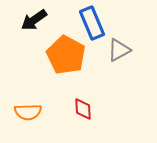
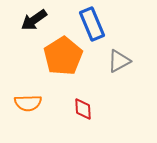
blue rectangle: moved 1 px down
gray triangle: moved 11 px down
orange pentagon: moved 3 px left, 1 px down; rotated 12 degrees clockwise
orange semicircle: moved 9 px up
